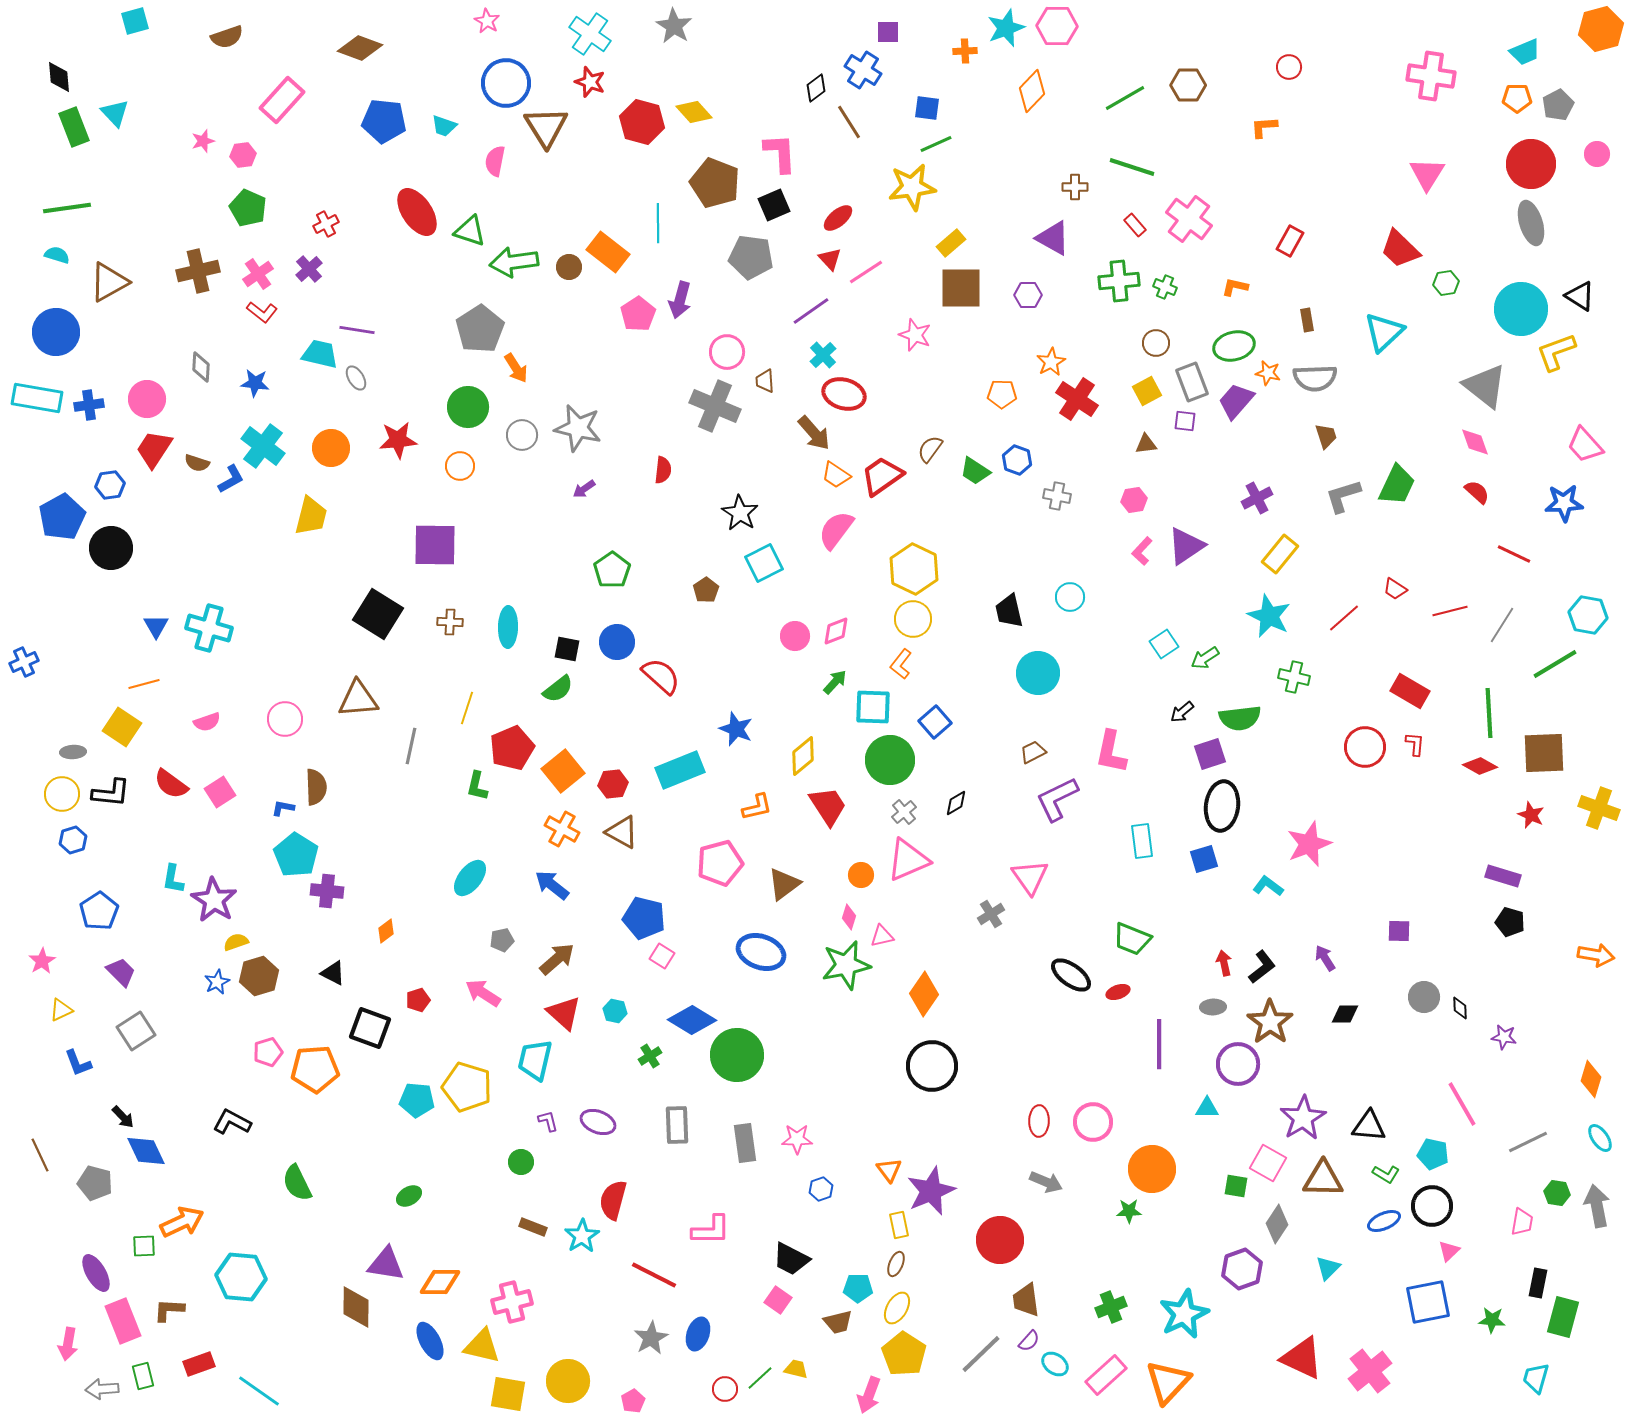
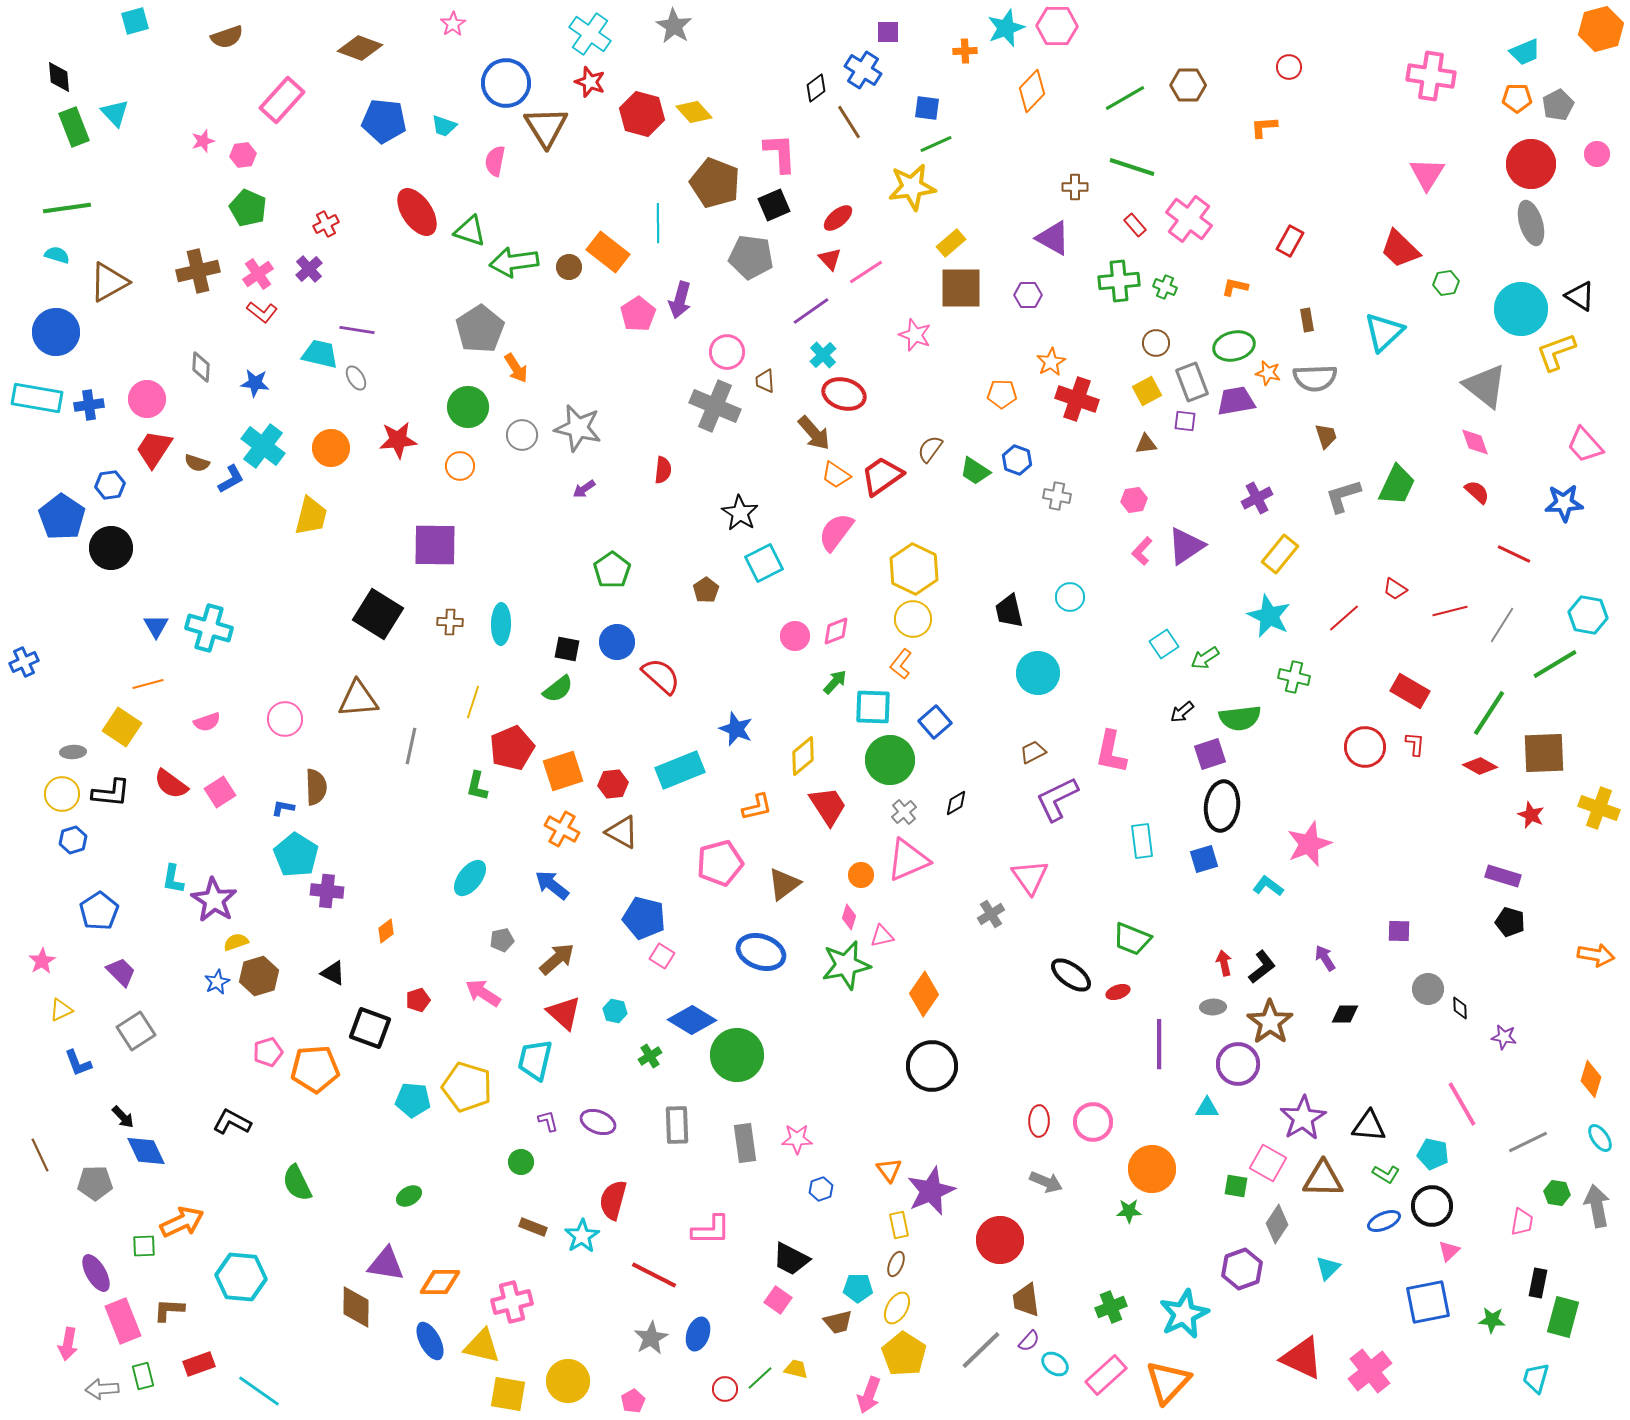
pink star at (487, 21): moved 34 px left, 3 px down; rotated 10 degrees clockwise
red hexagon at (642, 122): moved 8 px up
red cross at (1077, 399): rotated 15 degrees counterclockwise
purple trapezoid at (1236, 401): rotated 39 degrees clockwise
blue pentagon at (62, 517): rotated 9 degrees counterclockwise
pink semicircle at (836, 530): moved 2 px down
cyan ellipse at (508, 627): moved 7 px left, 3 px up
orange line at (144, 684): moved 4 px right
yellow line at (467, 708): moved 6 px right, 6 px up
green line at (1489, 713): rotated 36 degrees clockwise
orange square at (563, 771): rotated 21 degrees clockwise
gray circle at (1424, 997): moved 4 px right, 8 px up
cyan pentagon at (417, 1100): moved 4 px left
gray pentagon at (95, 1183): rotated 16 degrees counterclockwise
gray line at (981, 1354): moved 4 px up
